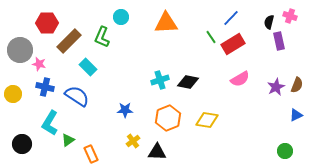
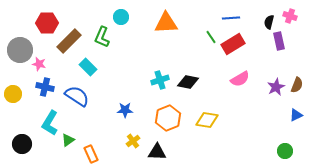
blue line: rotated 42 degrees clockwise
